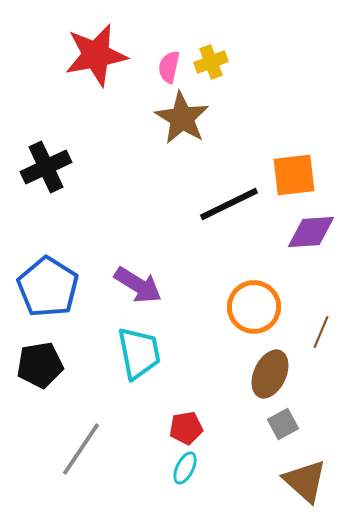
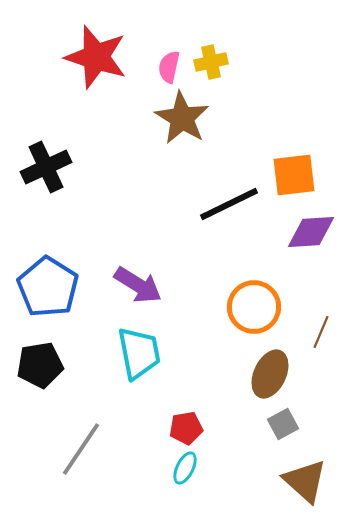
red star: moved 2 px down; rotated 28 degrees clockwise
yellow cross: rotated 8 degrees clockwise
